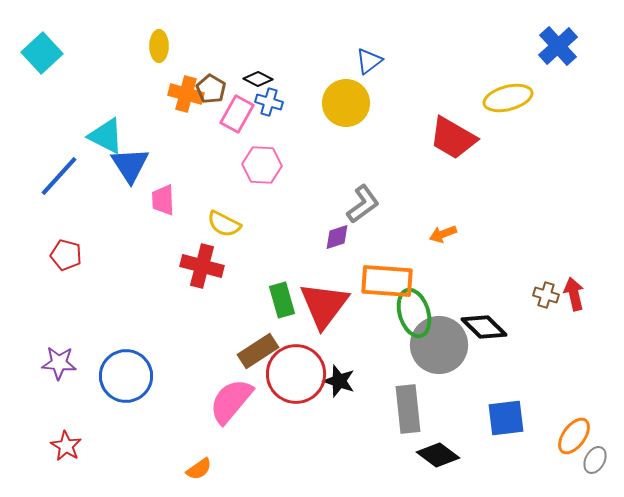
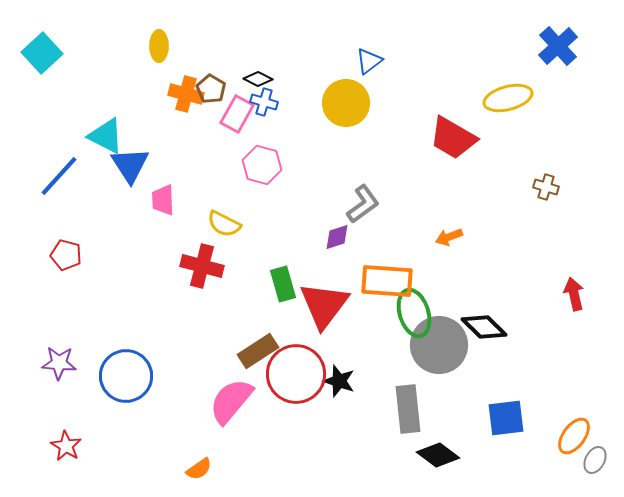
blue cross at (269, 102): moved 5 px left
pink hexagon at (262, 165): rotated 12 degrees clockwise
orange arrow at (443, 234): moved 6 px right, 3 px down
brown cross at (546, 295): moved 108 px up
green rectangle at (282, 300): moved 1 px right, 16 px up
